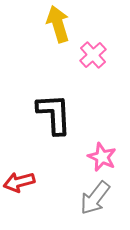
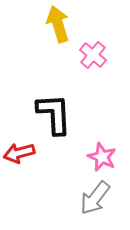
pink cross: rotated 8 degrees counterclockwise
red arrow: moved 29 px up
